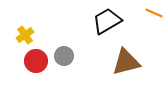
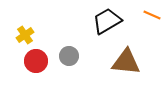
orange line: moved 2 px left, 2 px down
gray circle: moved 5 px right
brown triangle: rotated 20 degrees clockwise
